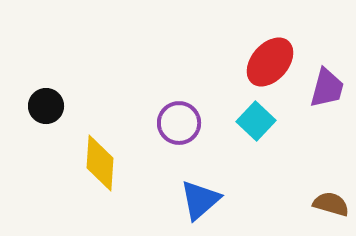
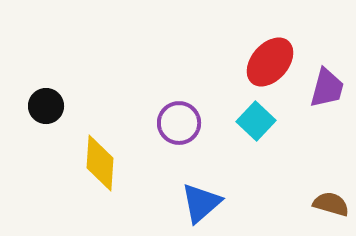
blue triangle: moved 1 px right, 3 px down
